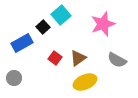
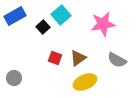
pink star: rotated 10 degrees clockwise
blue rectangle: moved 7 px left, 27 px up
red square: rotated 16 degrees counterclockwise
